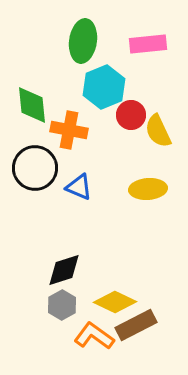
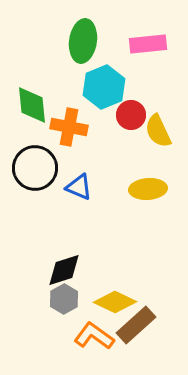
orange cross: moved 3 px up
gray hexagon: moved 2 px right, 6 px up
brown rectangle: rotated 15 degrees counterclockwise
